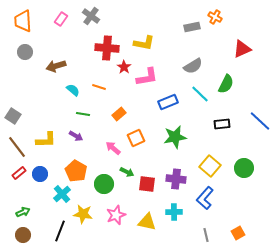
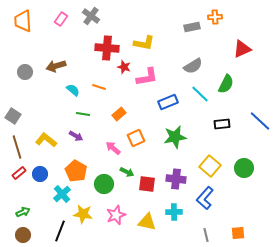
orange cross at (215, 17): rotated 32 degrees counterclockwise
gray circle at (25, 52): moved 20 px down
red star at (124, 67): rotated 16 degrees counterclockwise
yellow L-shape at (46, 140): rotated 140 degrees counterclockwise
brown line at (17, 147): rotated 20 degrees clockwise
orange square at (238, 233): rotated 24 degrees clockwise
